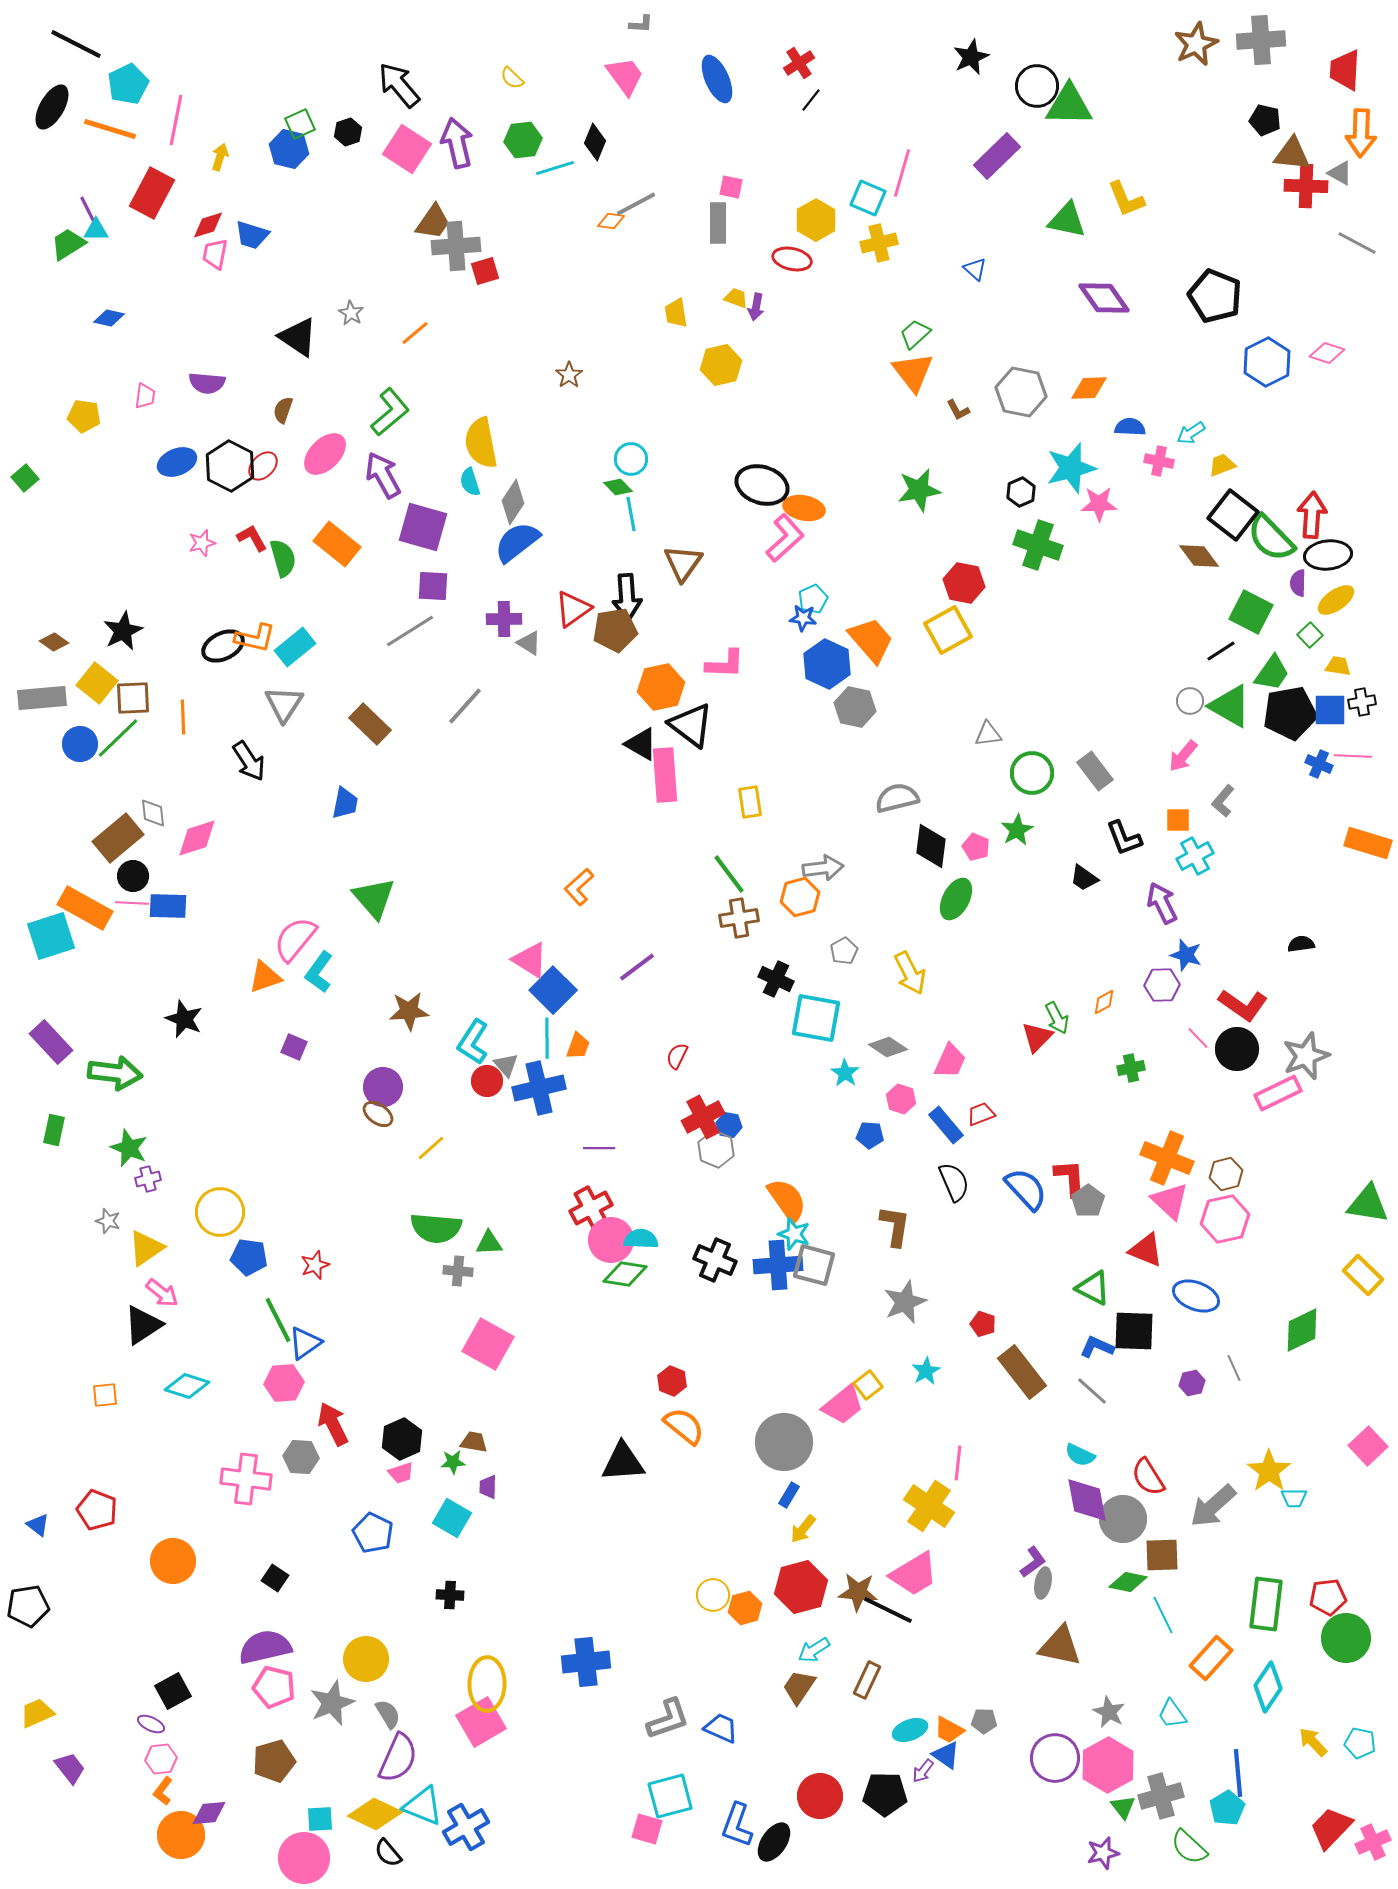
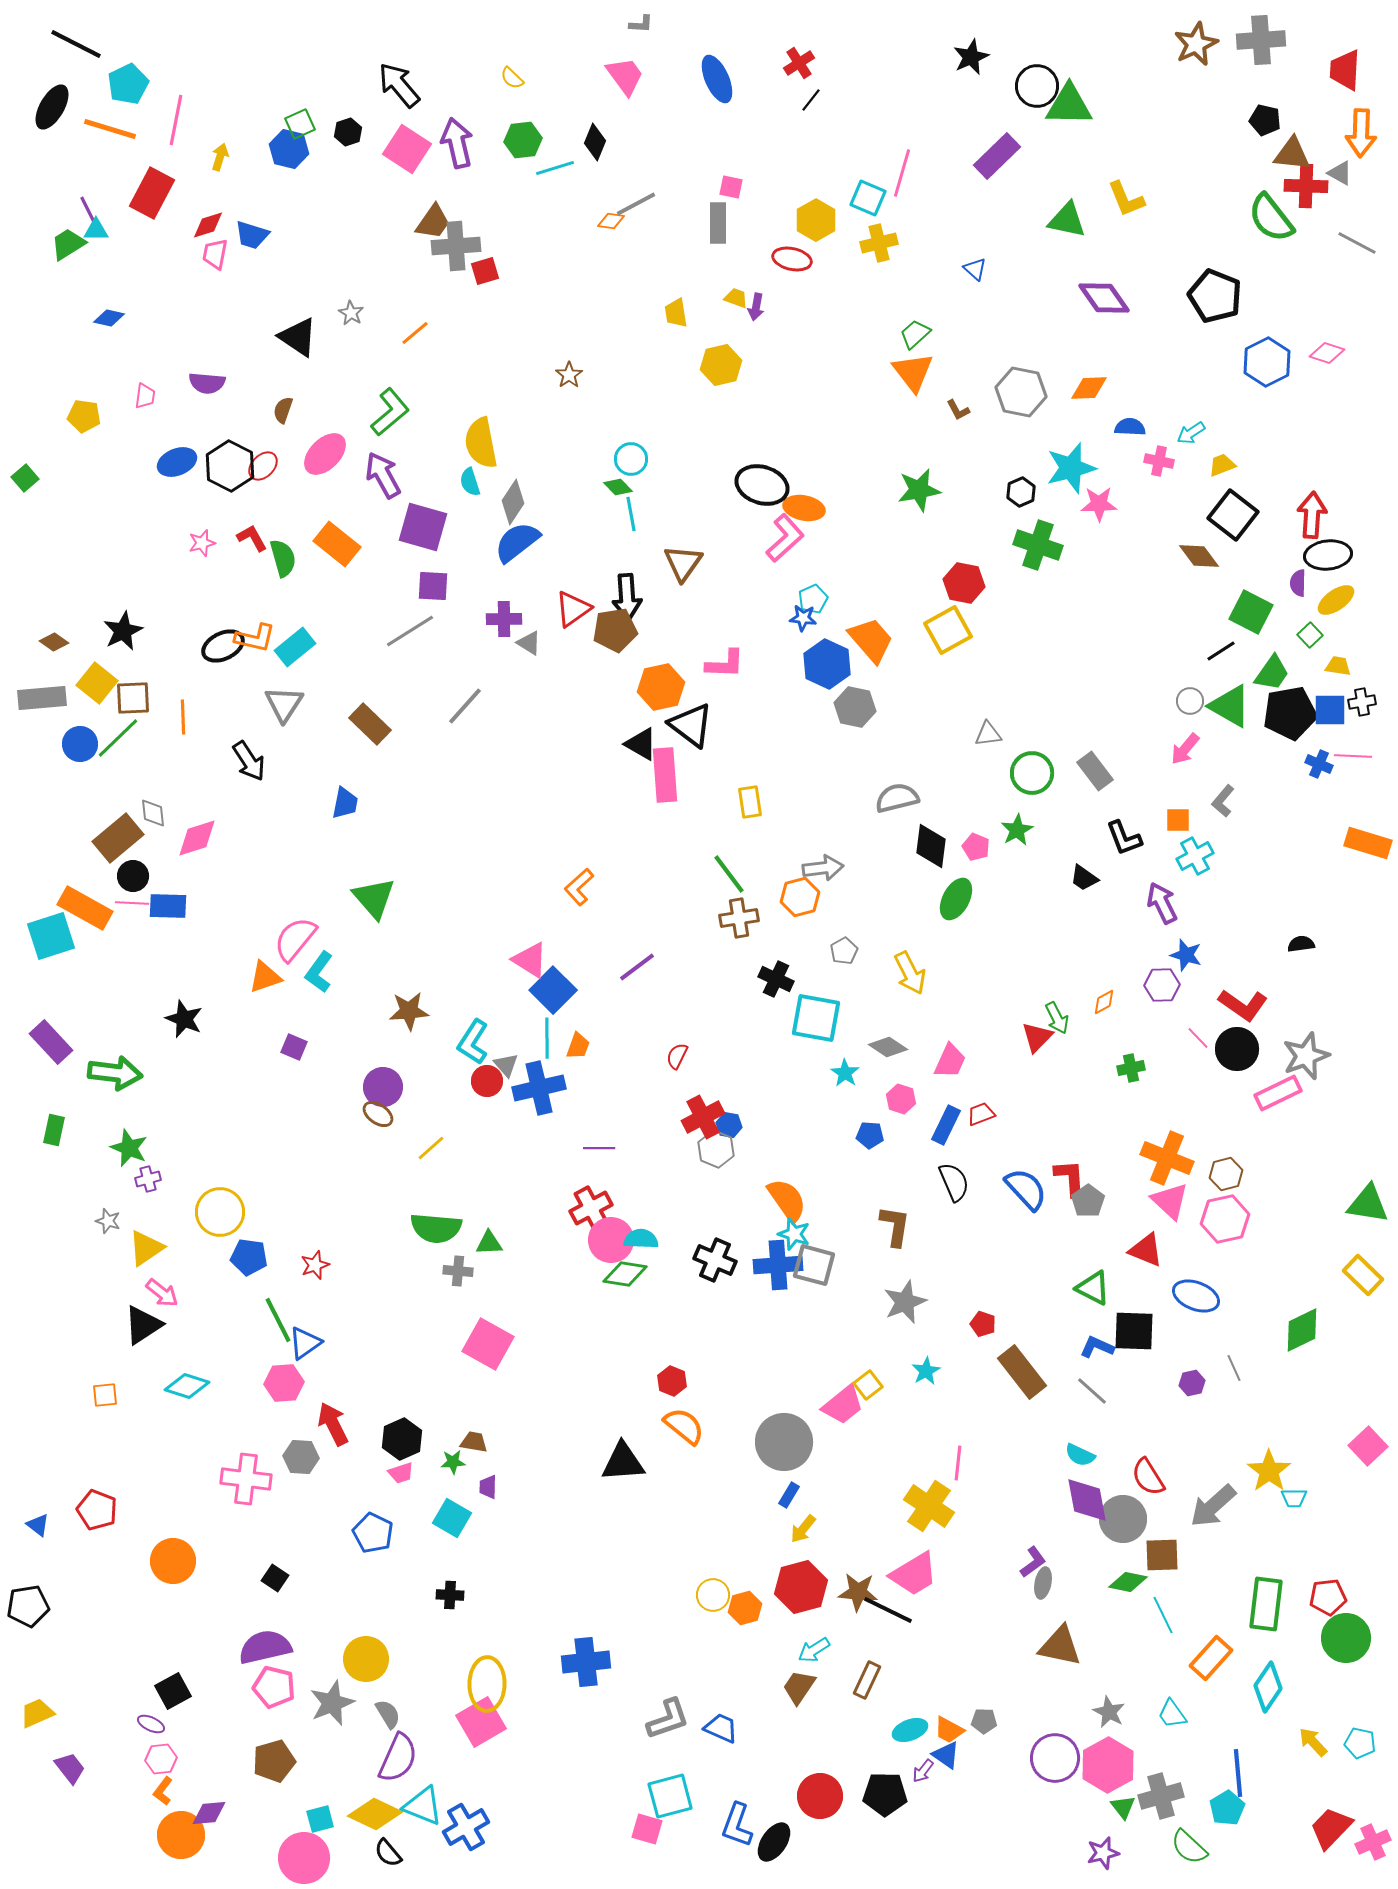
green semicircle at (1271, 538): moved 320 px up; rotated 6 degrees clockwise
pink arrow at (1183, 756): moved 2 px right, 7 px up
blue rectangle at (946, 1125): rotated 66 degrees clockwise
cyan square at (320, 1819): rotated 12 degrees counterclockwise
